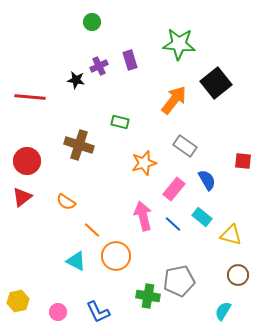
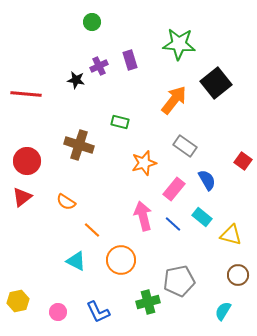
red line: moved 4 px left, 3 px up
red square: rotated 30 degrees clockwise
orange circle: moved 5 px right, 4 px down
green cross: moved 6 px down; rotated 25 degrees counterclockwise
